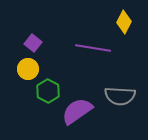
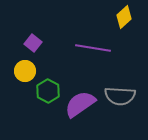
yellow diamond: moved 5 px up; rotated 20 degrees clockwise
yellow circle: moved 3 px left, 2 px down
purple semicircle: moved 3 px right, 7 px up
